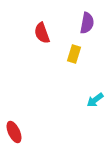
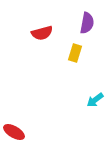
red semicircle: rotated 85 degrees counterclockwise
yellow rectangle: moved 1 px right, 1 px up
red ellipse: rotated 35 degrees counterclockwise
